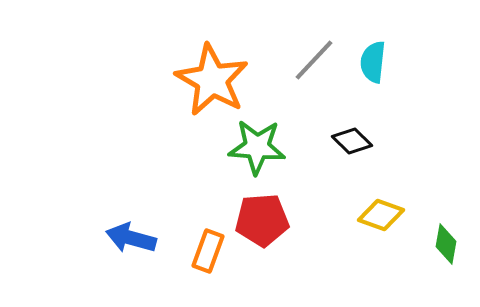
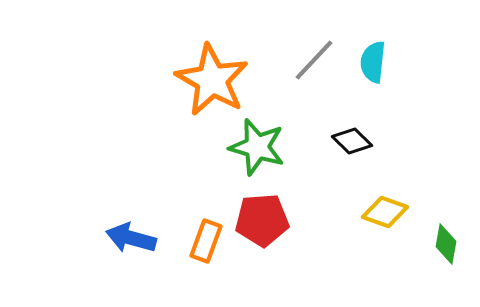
green star: rotated 12 degrees clockwise
yellow diamond: moved 4 px right, 3 px up
orange rectangle: moved 2 px left, 10 px up
